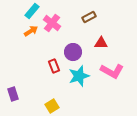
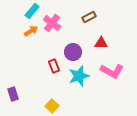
yellow square: rotated 16 degrees counterclockwise
